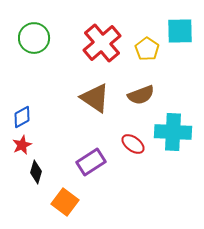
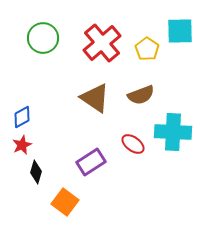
green circle: moved 9 px right
